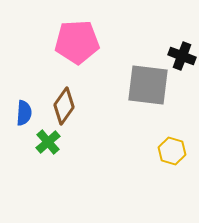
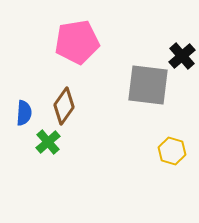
pink pentagon: rotated 6 degrees counterclockwise
black cross: rotated 28 degrees clockwise
